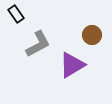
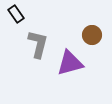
gray L-shape: rotated 48 degrees counterclockwise
purple triangle: moved 2 px left, 2 px up; rotated 16 degrees clockwise
